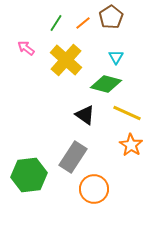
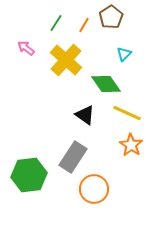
orange line: moved 1 px right, 2 px down; rotated 21 degrees counterclockwise
cyan triangle: moved 8 px right, 3 px up; rotated 14 degrees clockwise
green diamond: rotated 40 degrees clockwise
